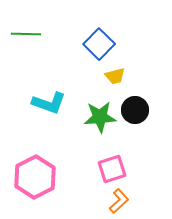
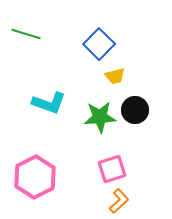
green line: rotated 16 degrees clockwise
